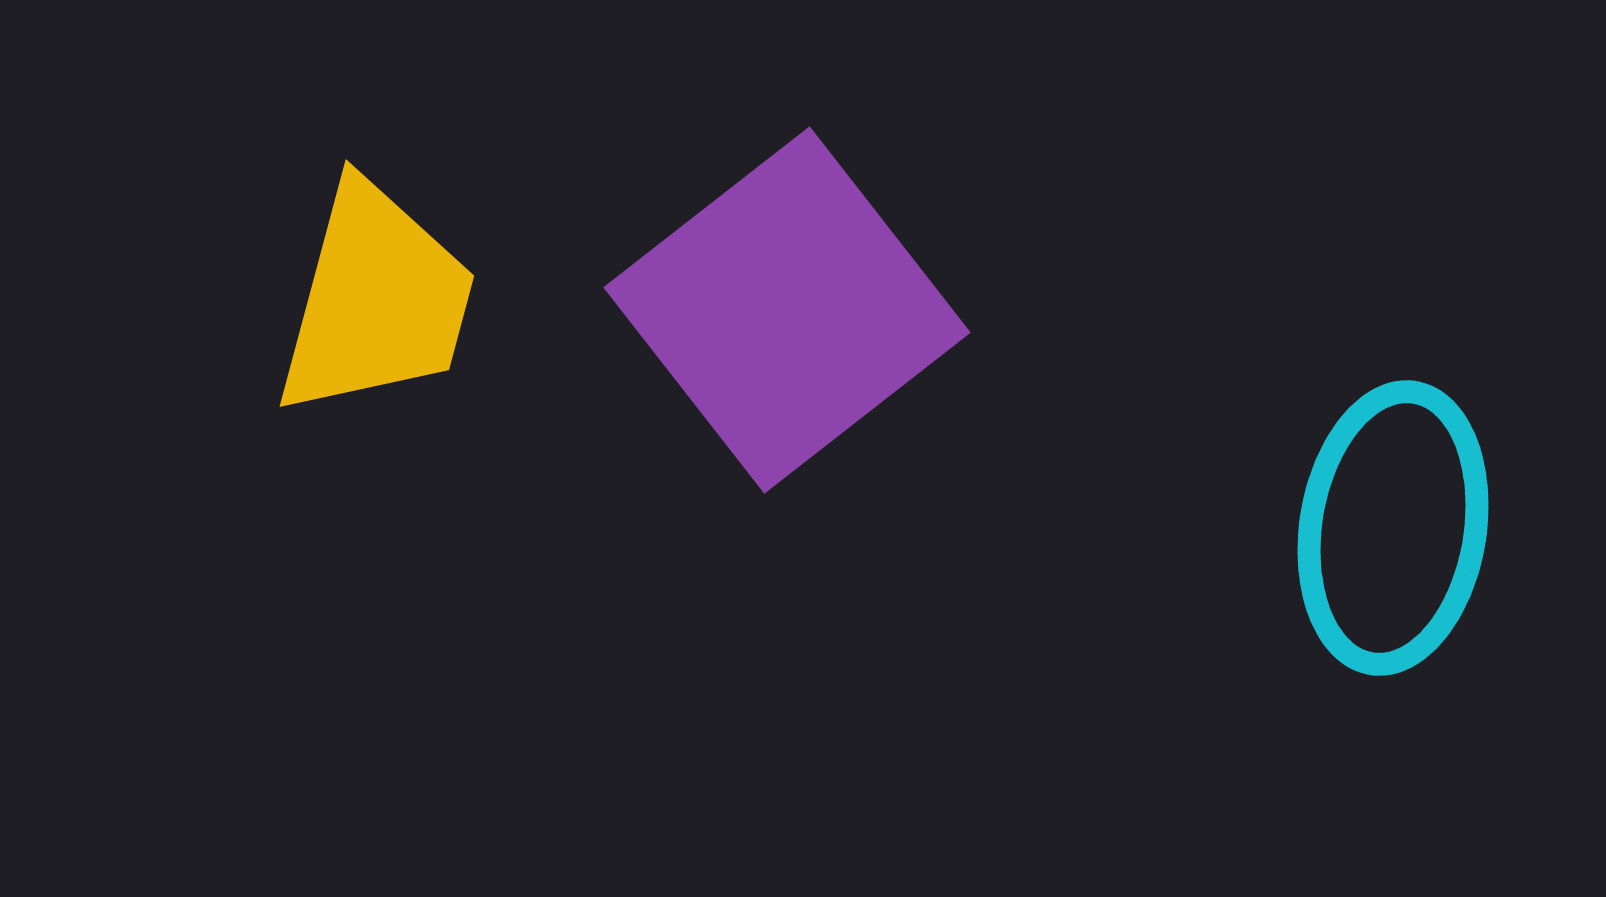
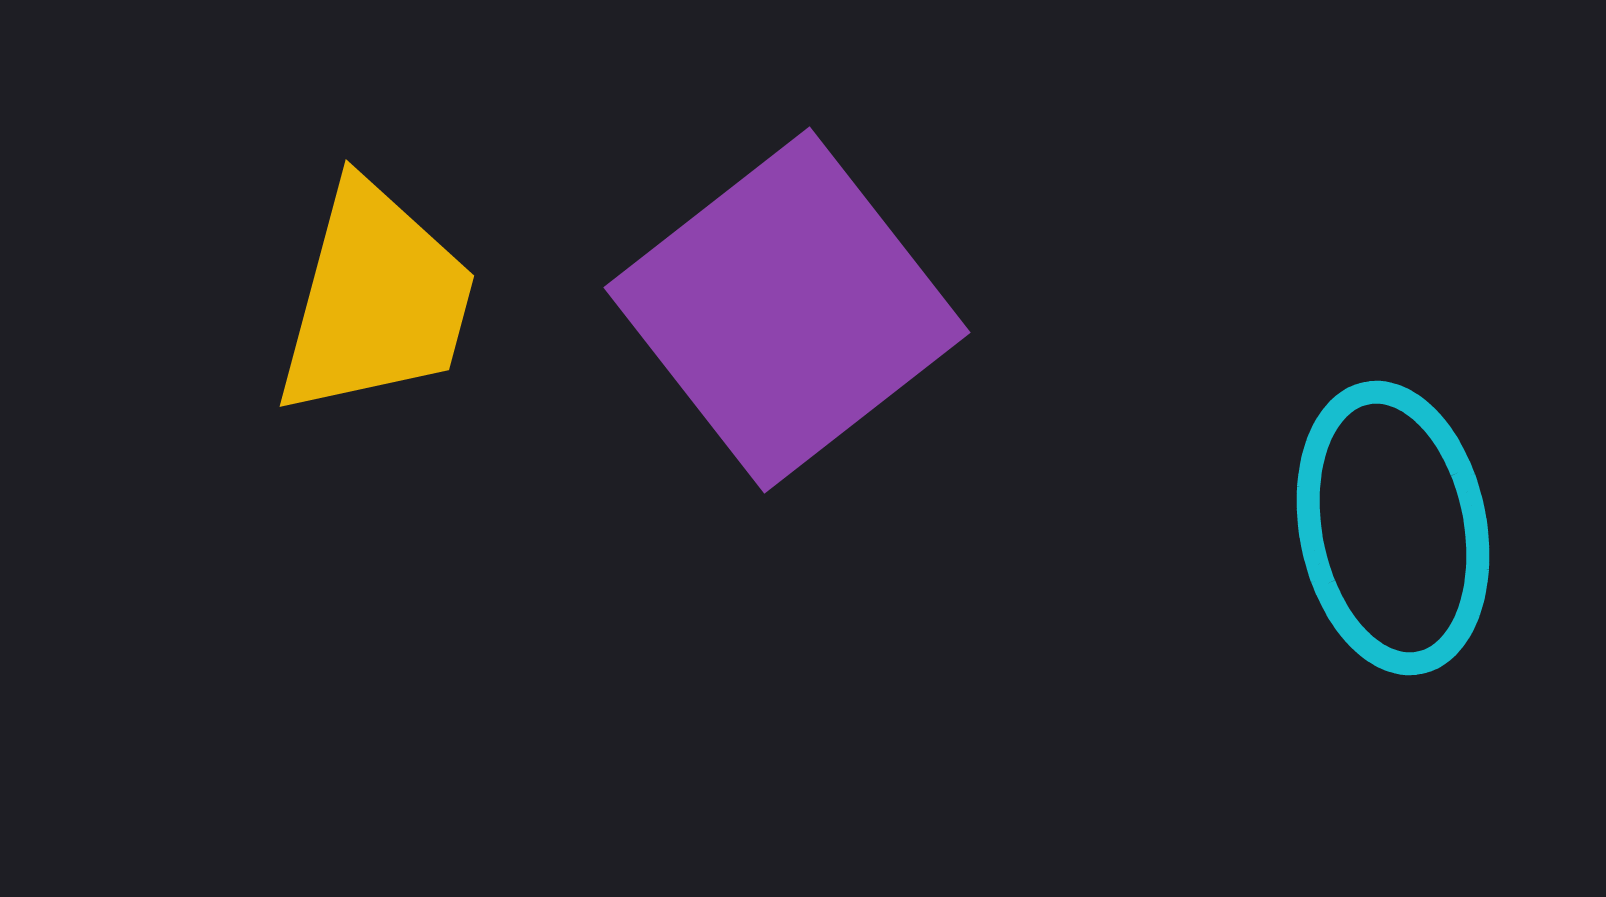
cyan ellipse: rotated 20 degrees counterclockwise
